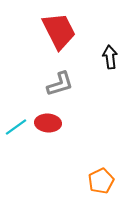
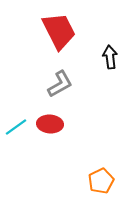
gray L-shape: rotated 12 degrees counterclockwise
red ellipse: moved 2 px right, 1 px down
